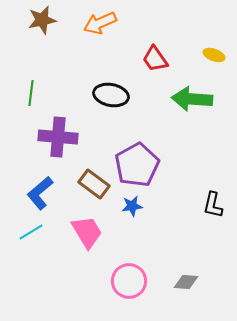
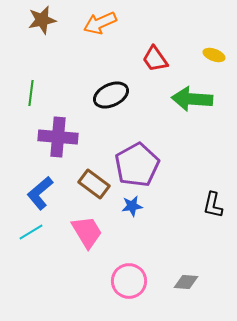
black ellipse: rotated 36 degrees counterclockwise
